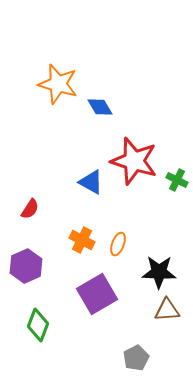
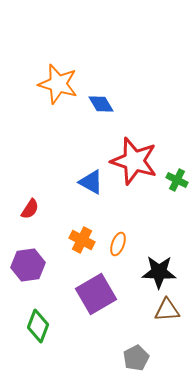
blue diamond: moved 1 px right, 3 px up
purple hexagon: moved 2 px right, 1 px up; rotated 16 degrees clockwise
purple square: moved 1 px left
green diamond: moved 1 px down
